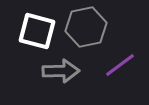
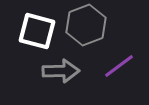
gray hexagon: moved 2 px up; rotated 9 degrees counterclockwise
purple line: moved 1 px left, 1 px down
